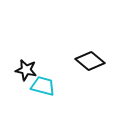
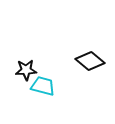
black star: rotated 15 degrees counterclockwise
